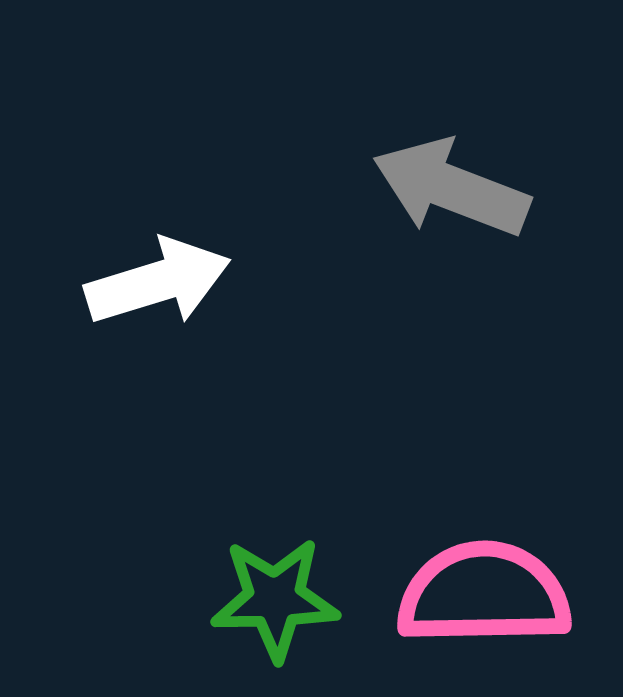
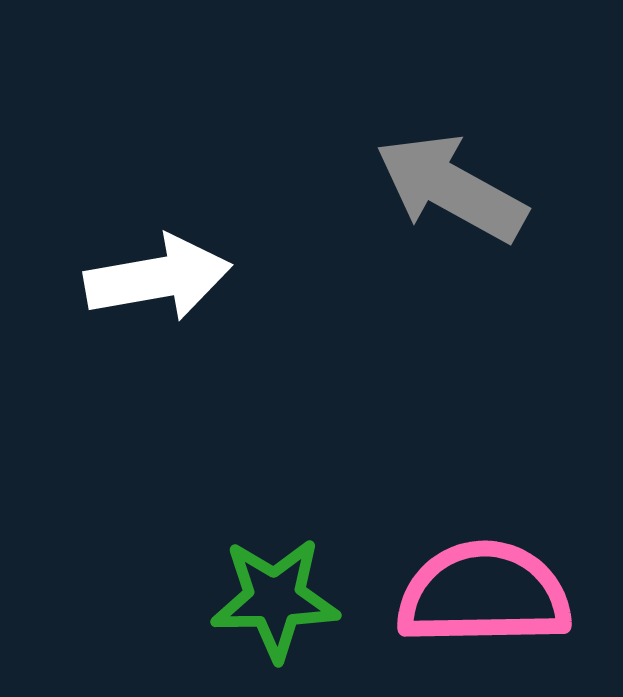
gray arrow: rotated 8 degrees clockwise
white arrow: moved 4 px up; rotated 7 degrees clockwise
